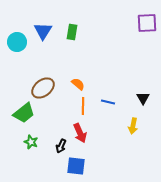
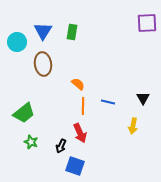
brown ellipse: moved 24 px up; rotated 60 degrees counterclockwise
blue square: moved 1 px left; rotated 12 degrees clockwise
